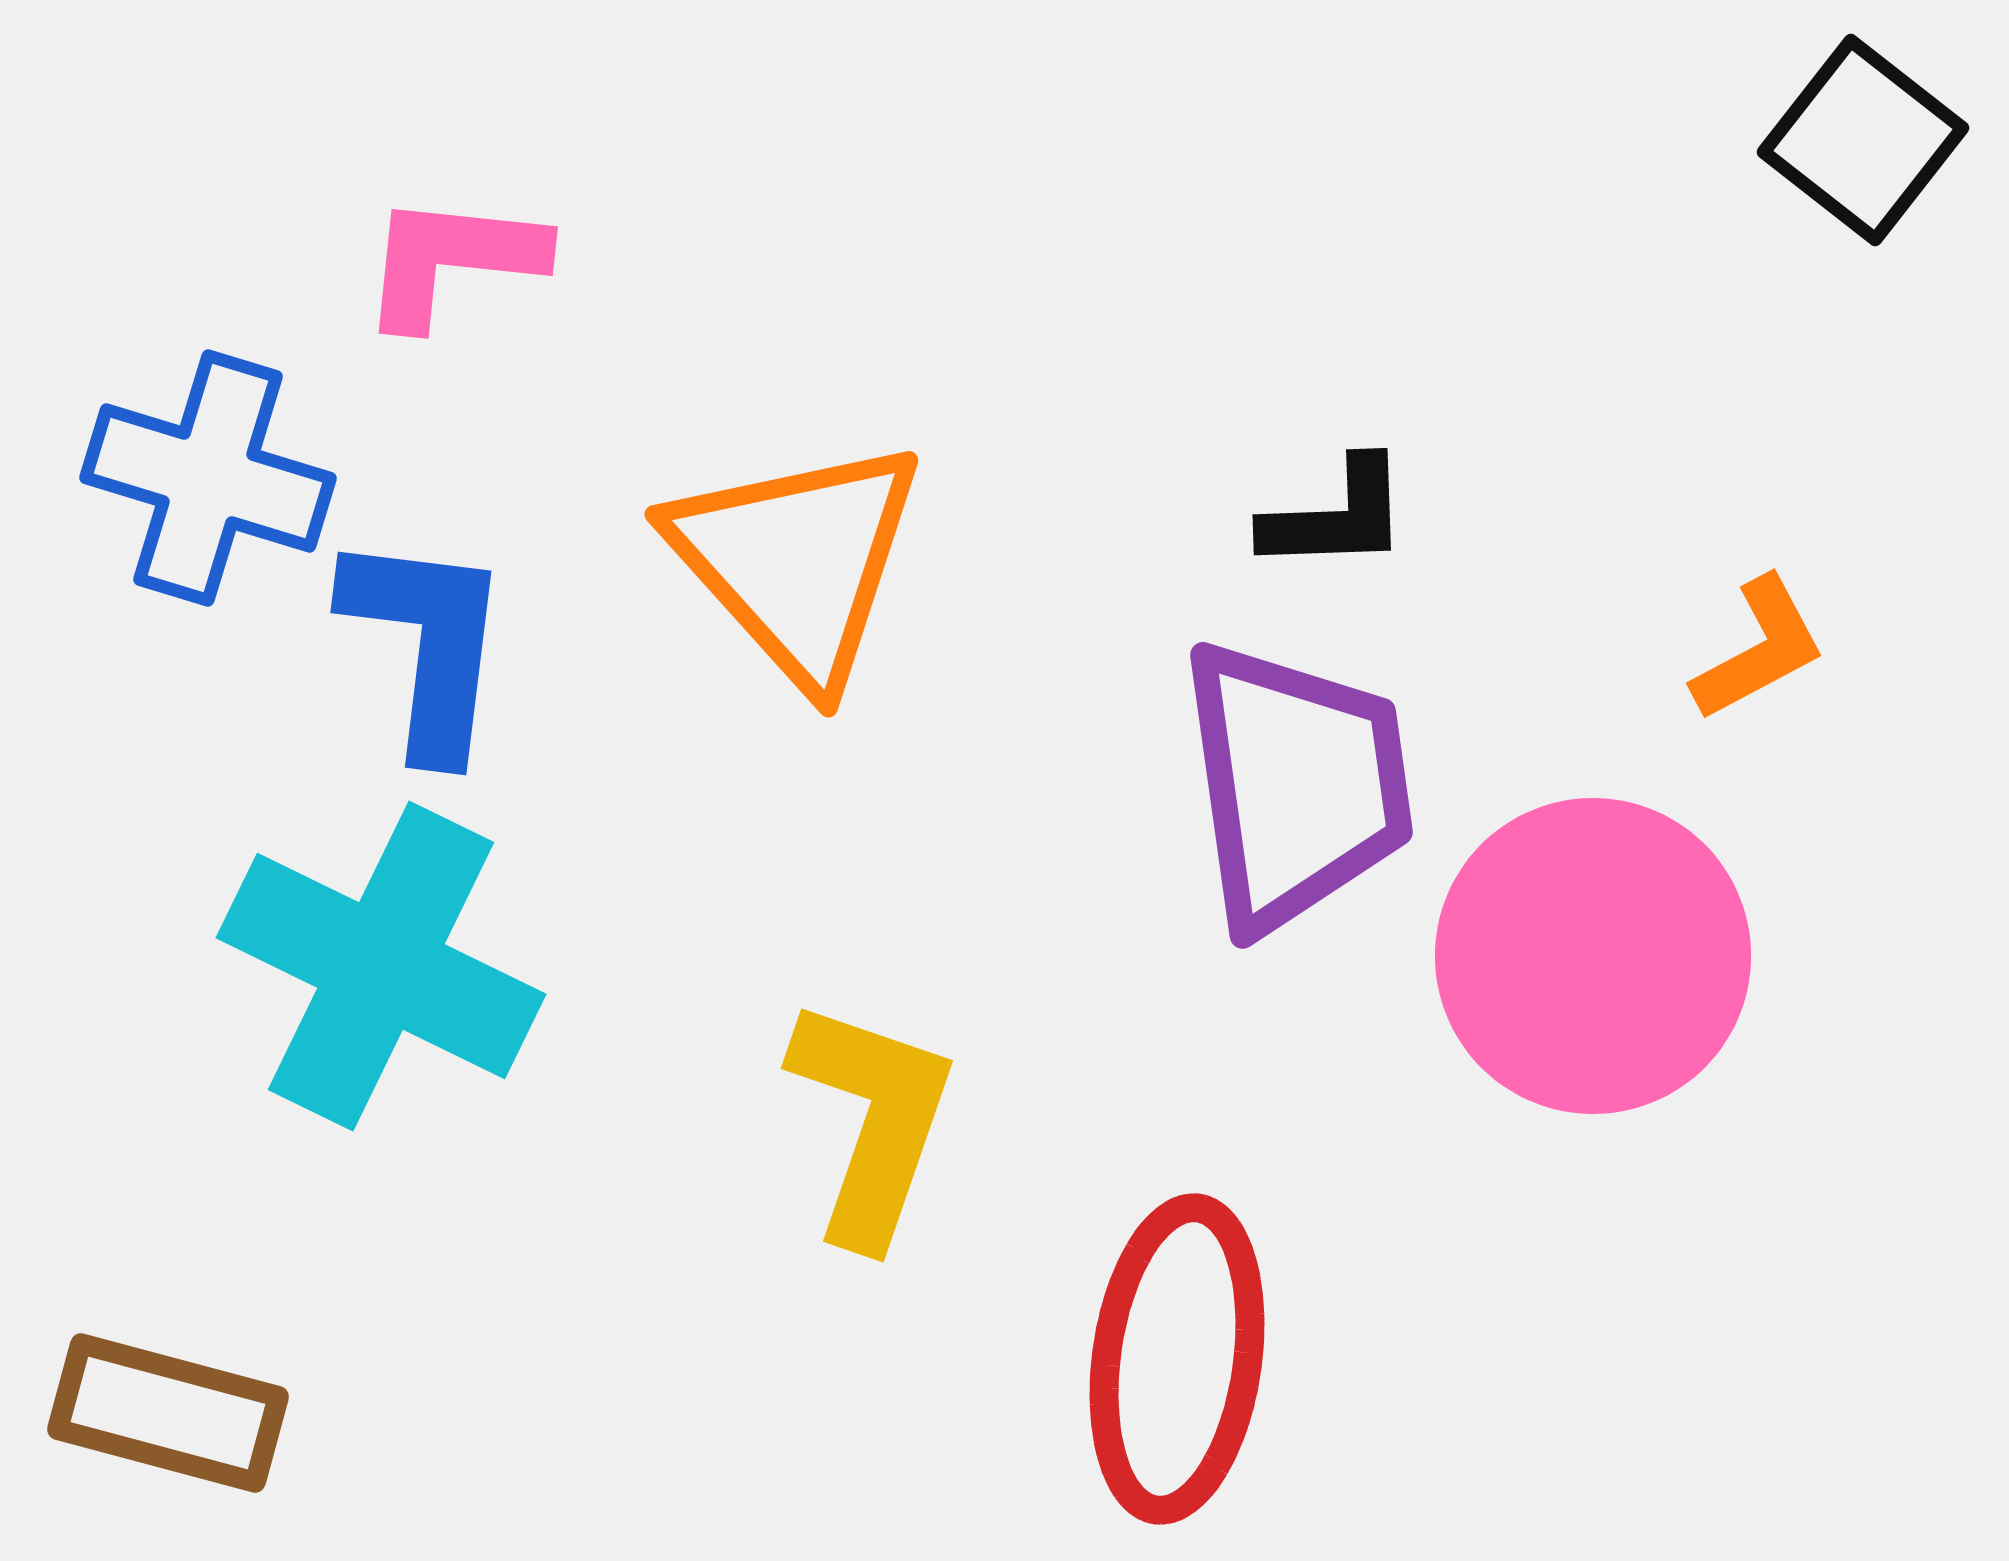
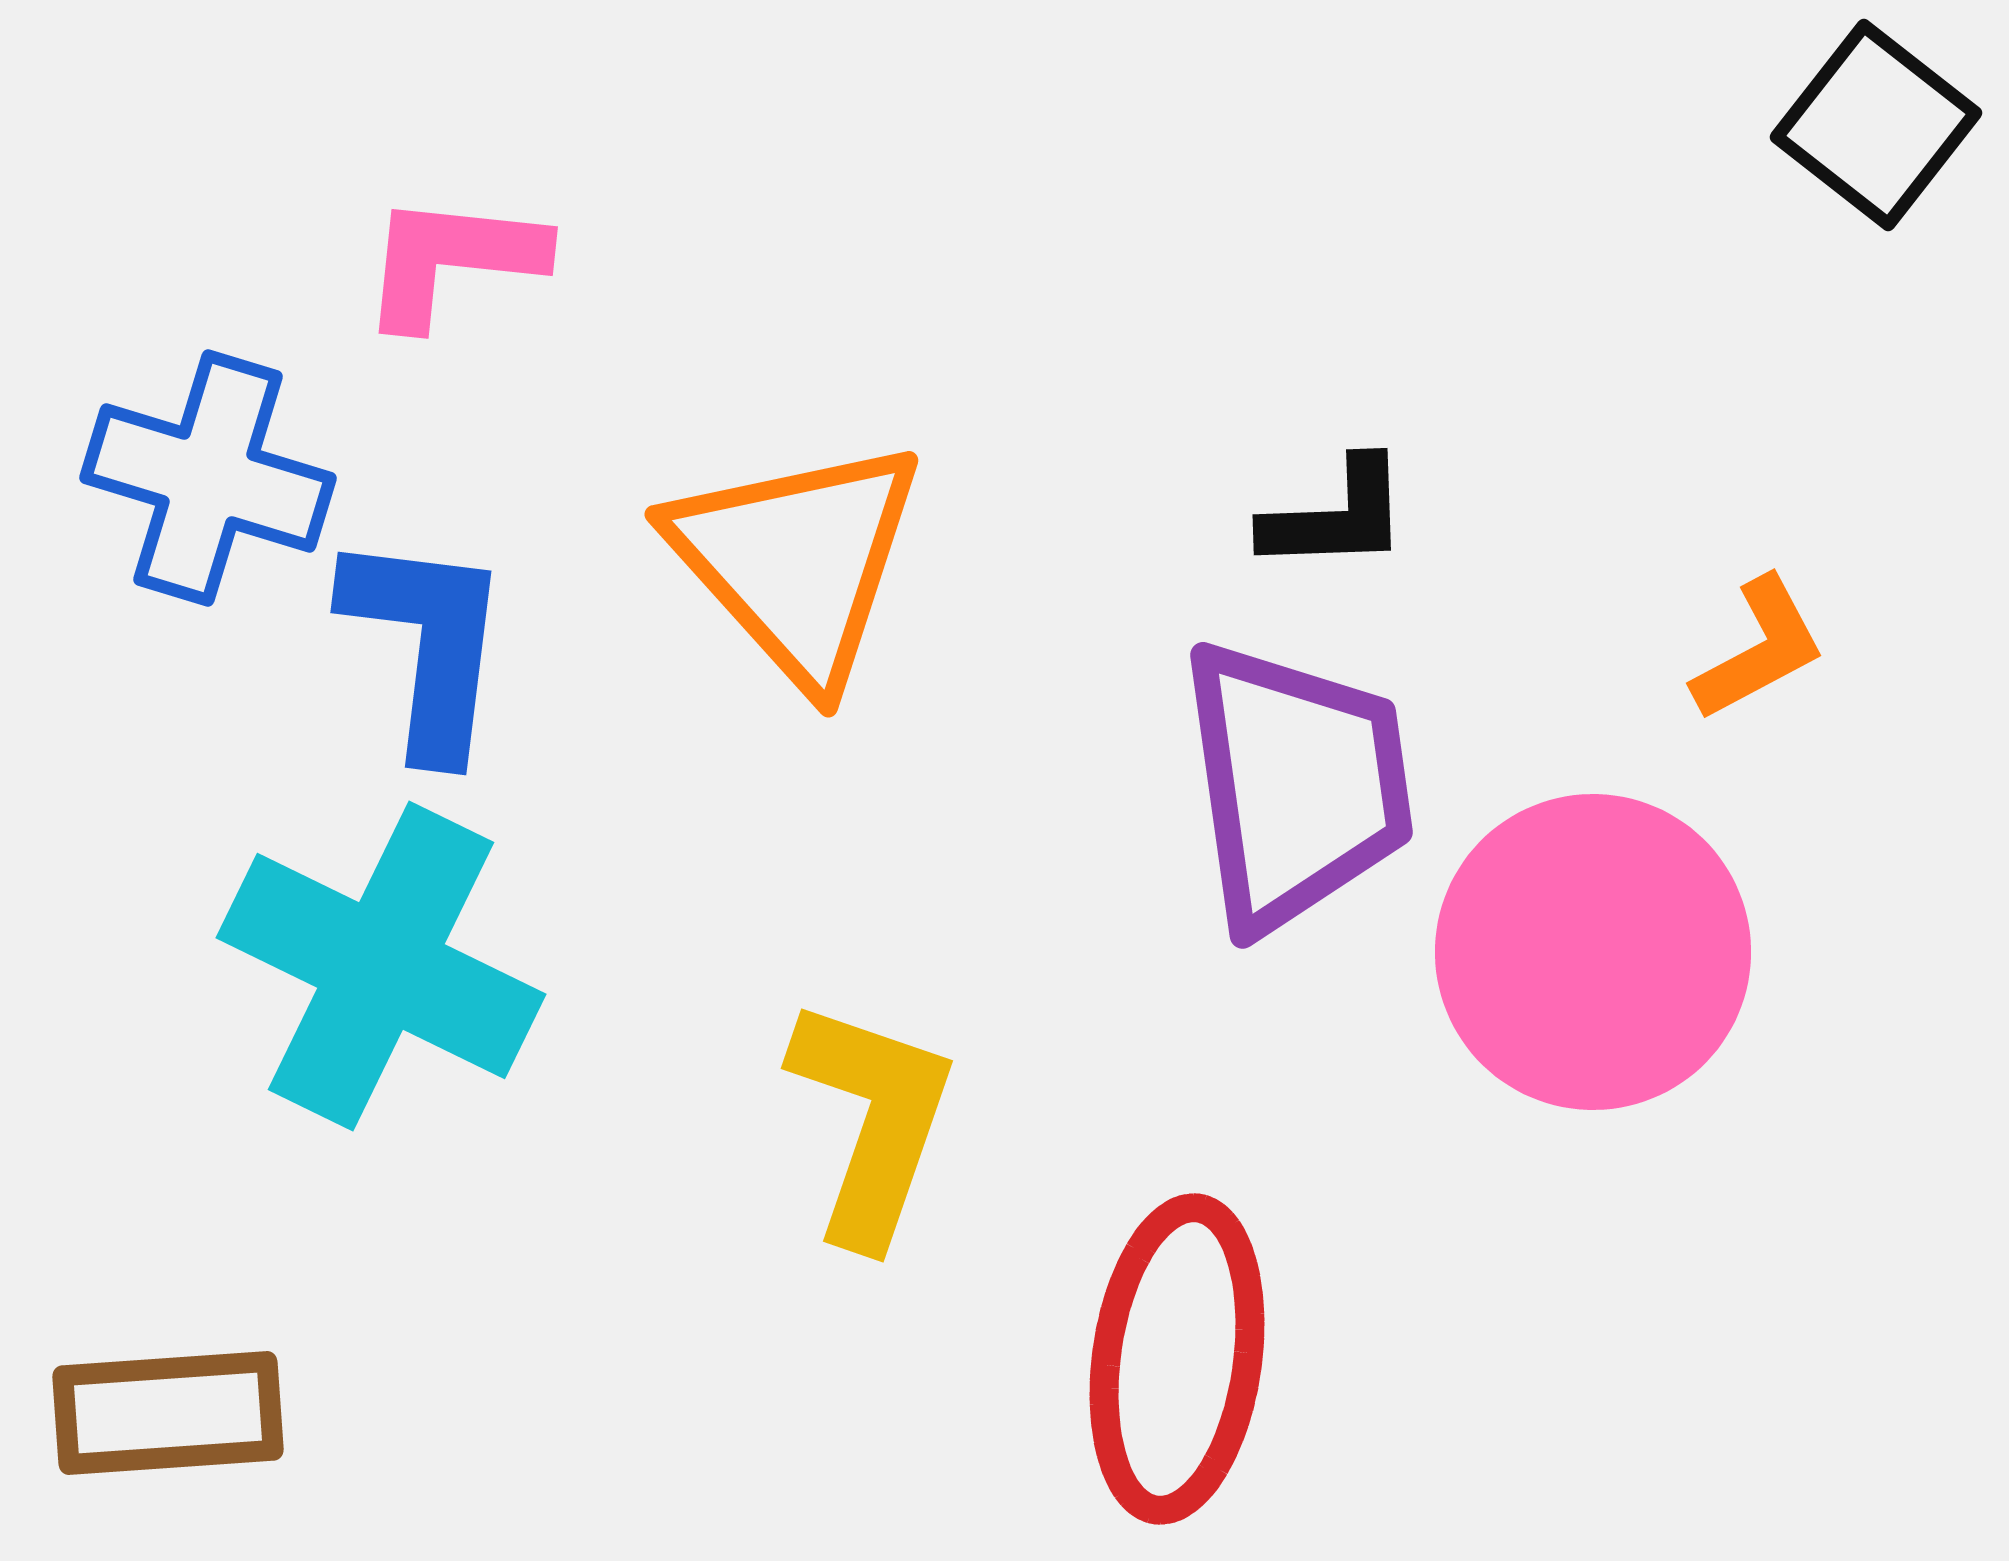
black square: moved 13 px right, 15 px up
pink circle: moved 4 px up
brown rectangle: rotated 19 degrees counterclockwise
